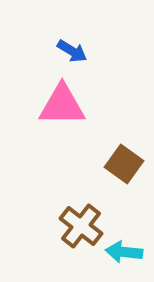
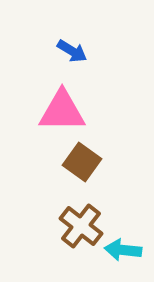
pink triangle: moved 6 px down
brown square: moved 42 px left, 2 px up
cyan arrow: moved 1 px left, 2 px up
